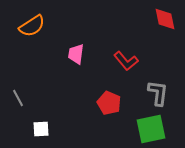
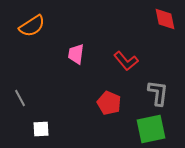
gray line: moved 2 px right
